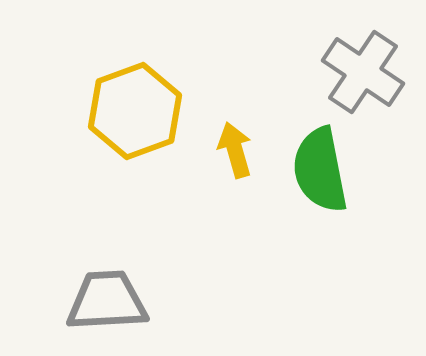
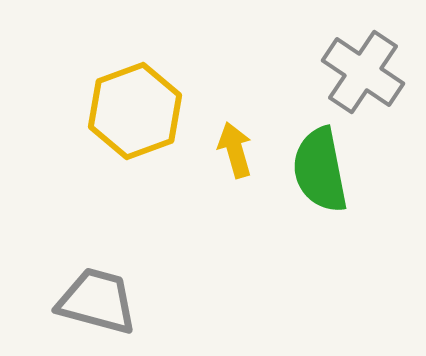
gray trapezoid: moved 10 px left; rotated 18 degrees clockwise
